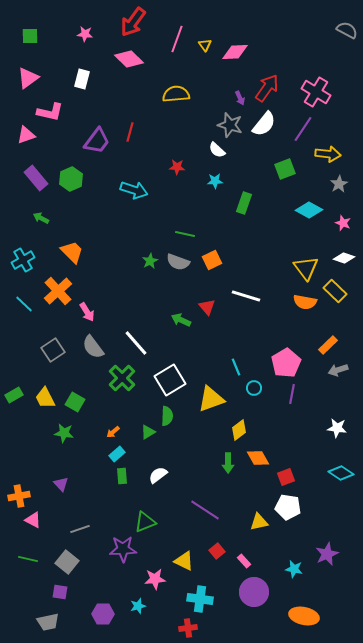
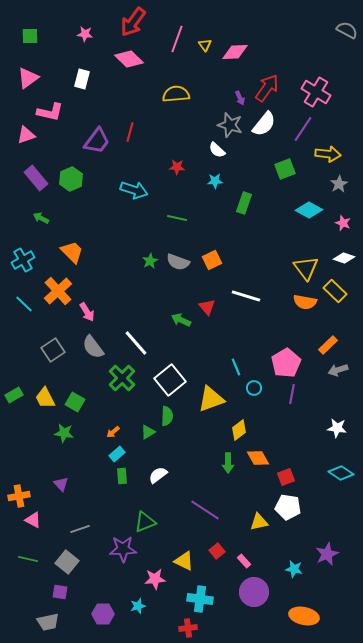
green line at (185, 234): moved 8 px left, 16 px up
white square at (170, 380): rotated 8 degrees counterclockwise
